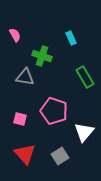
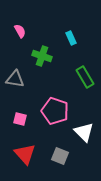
pink semicircle: moved 5 px right, 4 px up
gray triangle: moved 10 px left, 2 px down
pink pentagon: moved 1 px right
white triangle: rotated 25 degrees counterclockwise
gray square: rotated 36 degrees counterclockwise
